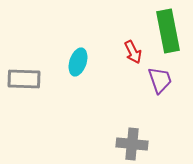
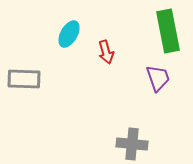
red arrow: moved 27 px left; rotated 10 degrees clockwise
cyan ellipse: moved 9 px left, 28 px up; rotated 12 degrees clockwise
purple trapezoid: moved 2 px left, 2 px up
